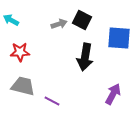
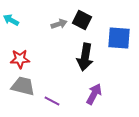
red star: moved 7 px down
purple arrow: moved 19 px left
